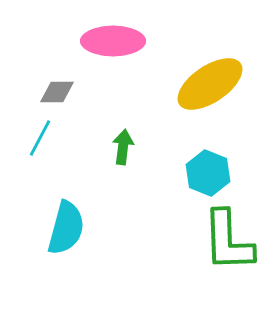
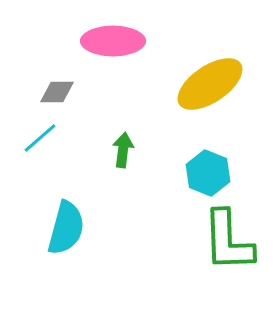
cyan line: rotated 21 degrees clockwise
green arrow: moved 3 px down
